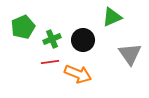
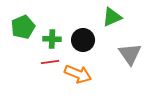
green cross: rotated 24 degrees clockwise
